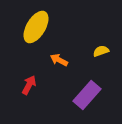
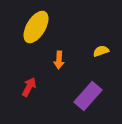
orange arrow: rotated 114 degrees counterclockwise
red arrow: moved 2 px down
purple rectangle: moved 1 px right, 1 px down
